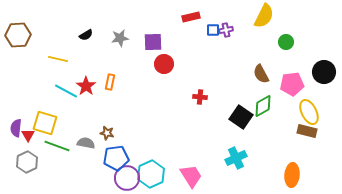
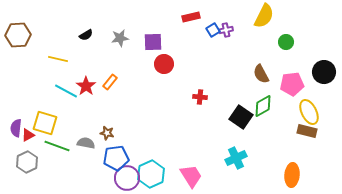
blue square: rotated 32 degrees counterclockwise
orange rectangle: rotated 28 degrees clockwise
red triangle: rotated 32 degrees clockwise
